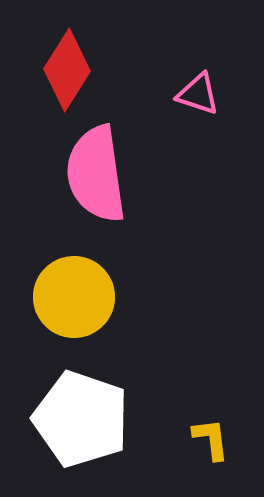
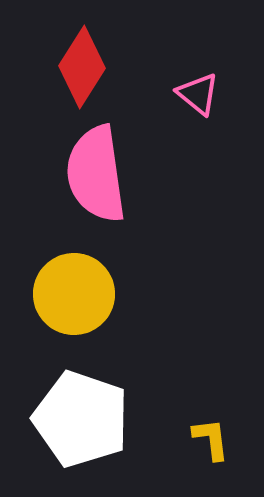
red diamond: moved 15 px right, 3 px up
pink triangle: rotated 21 degrees clockwise
yellow circle: moved 3 px up
